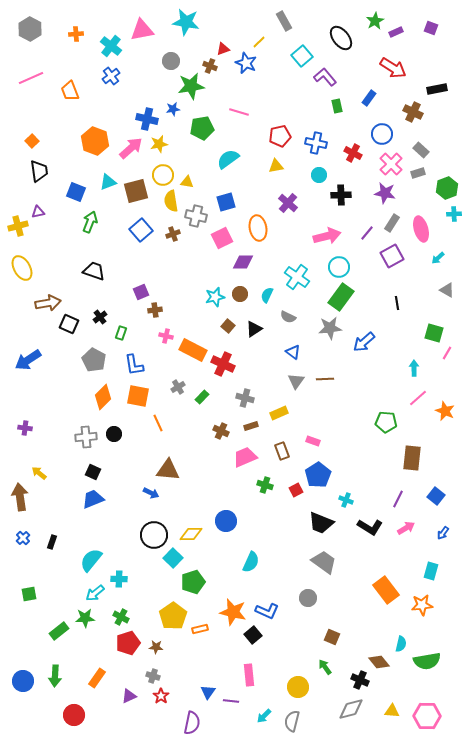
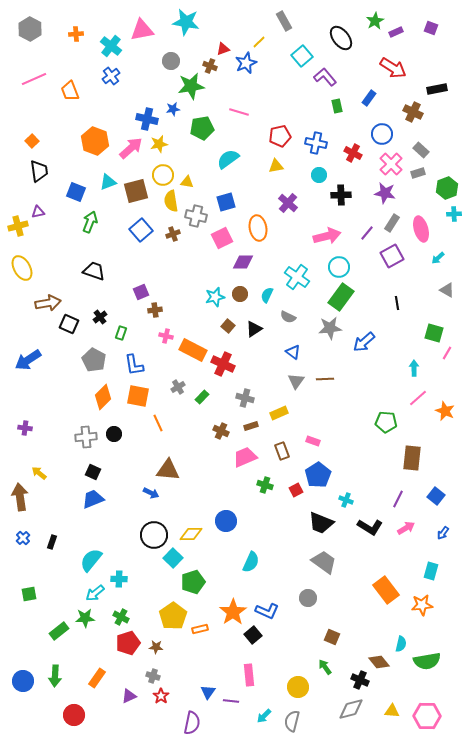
blue star at (246, 63): rotated 25 degrees clockwise
pink line at (31, 78): moved 3 px right, 1 px down
orange star at (233, 612): rotated 24 degrees clockwise
